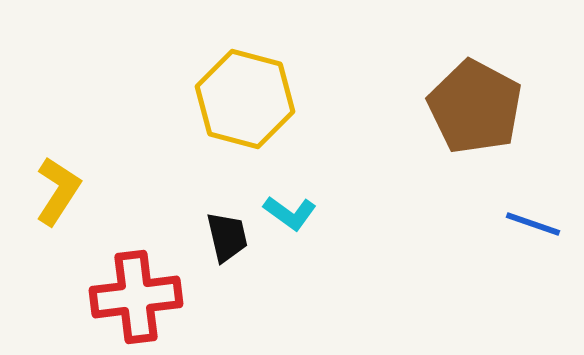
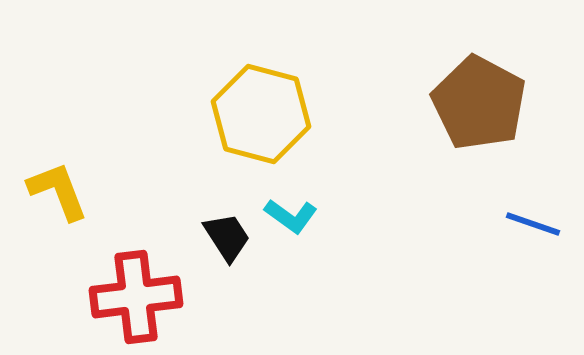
yellow hexagon: moved 16 px right, 15 px down
brown pentagon: moved 4 px right, 4 px up
yellow L-shape: rotated 54 degrees counterclockwise
cyan L-shape: moved 1 px right, 3 px down
black trapezoid: rotated 20 degrees counterclockwise
